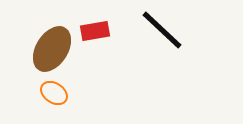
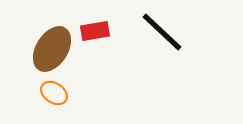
black line: moved 2 px down
